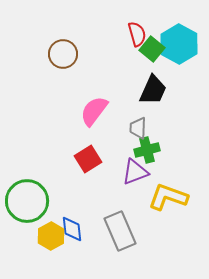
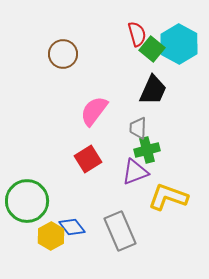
blue diamond: moved 2 px up; rotated 32 degrees counterclockwise
